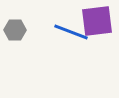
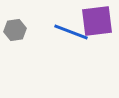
gray hexagon: rotated 10 degrees counterclockwise
